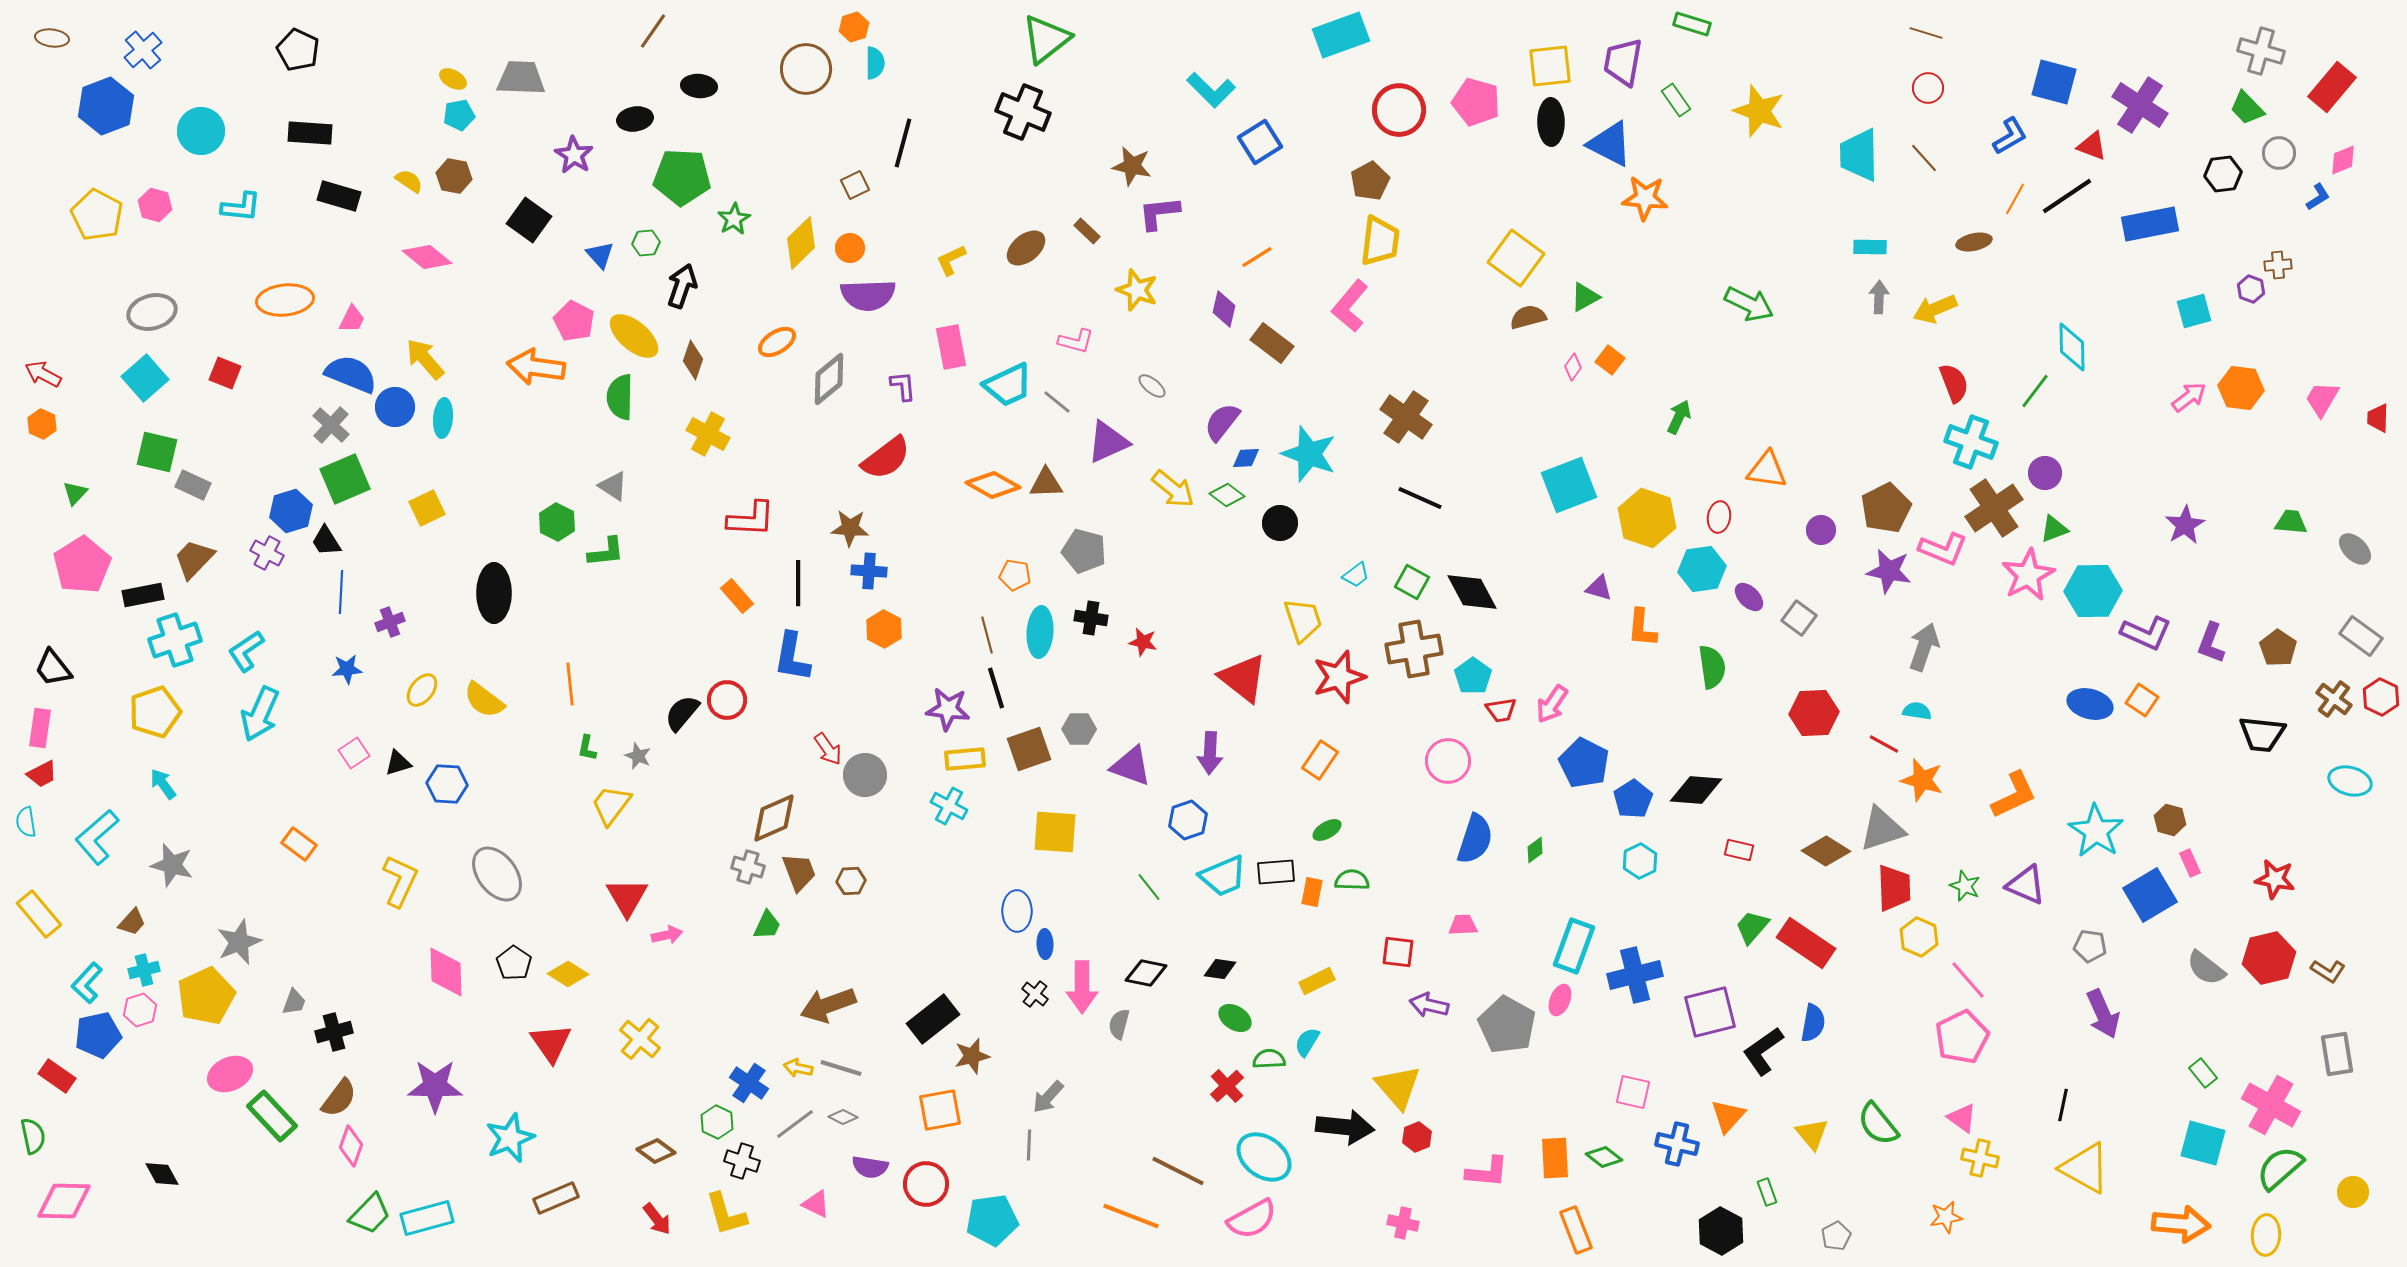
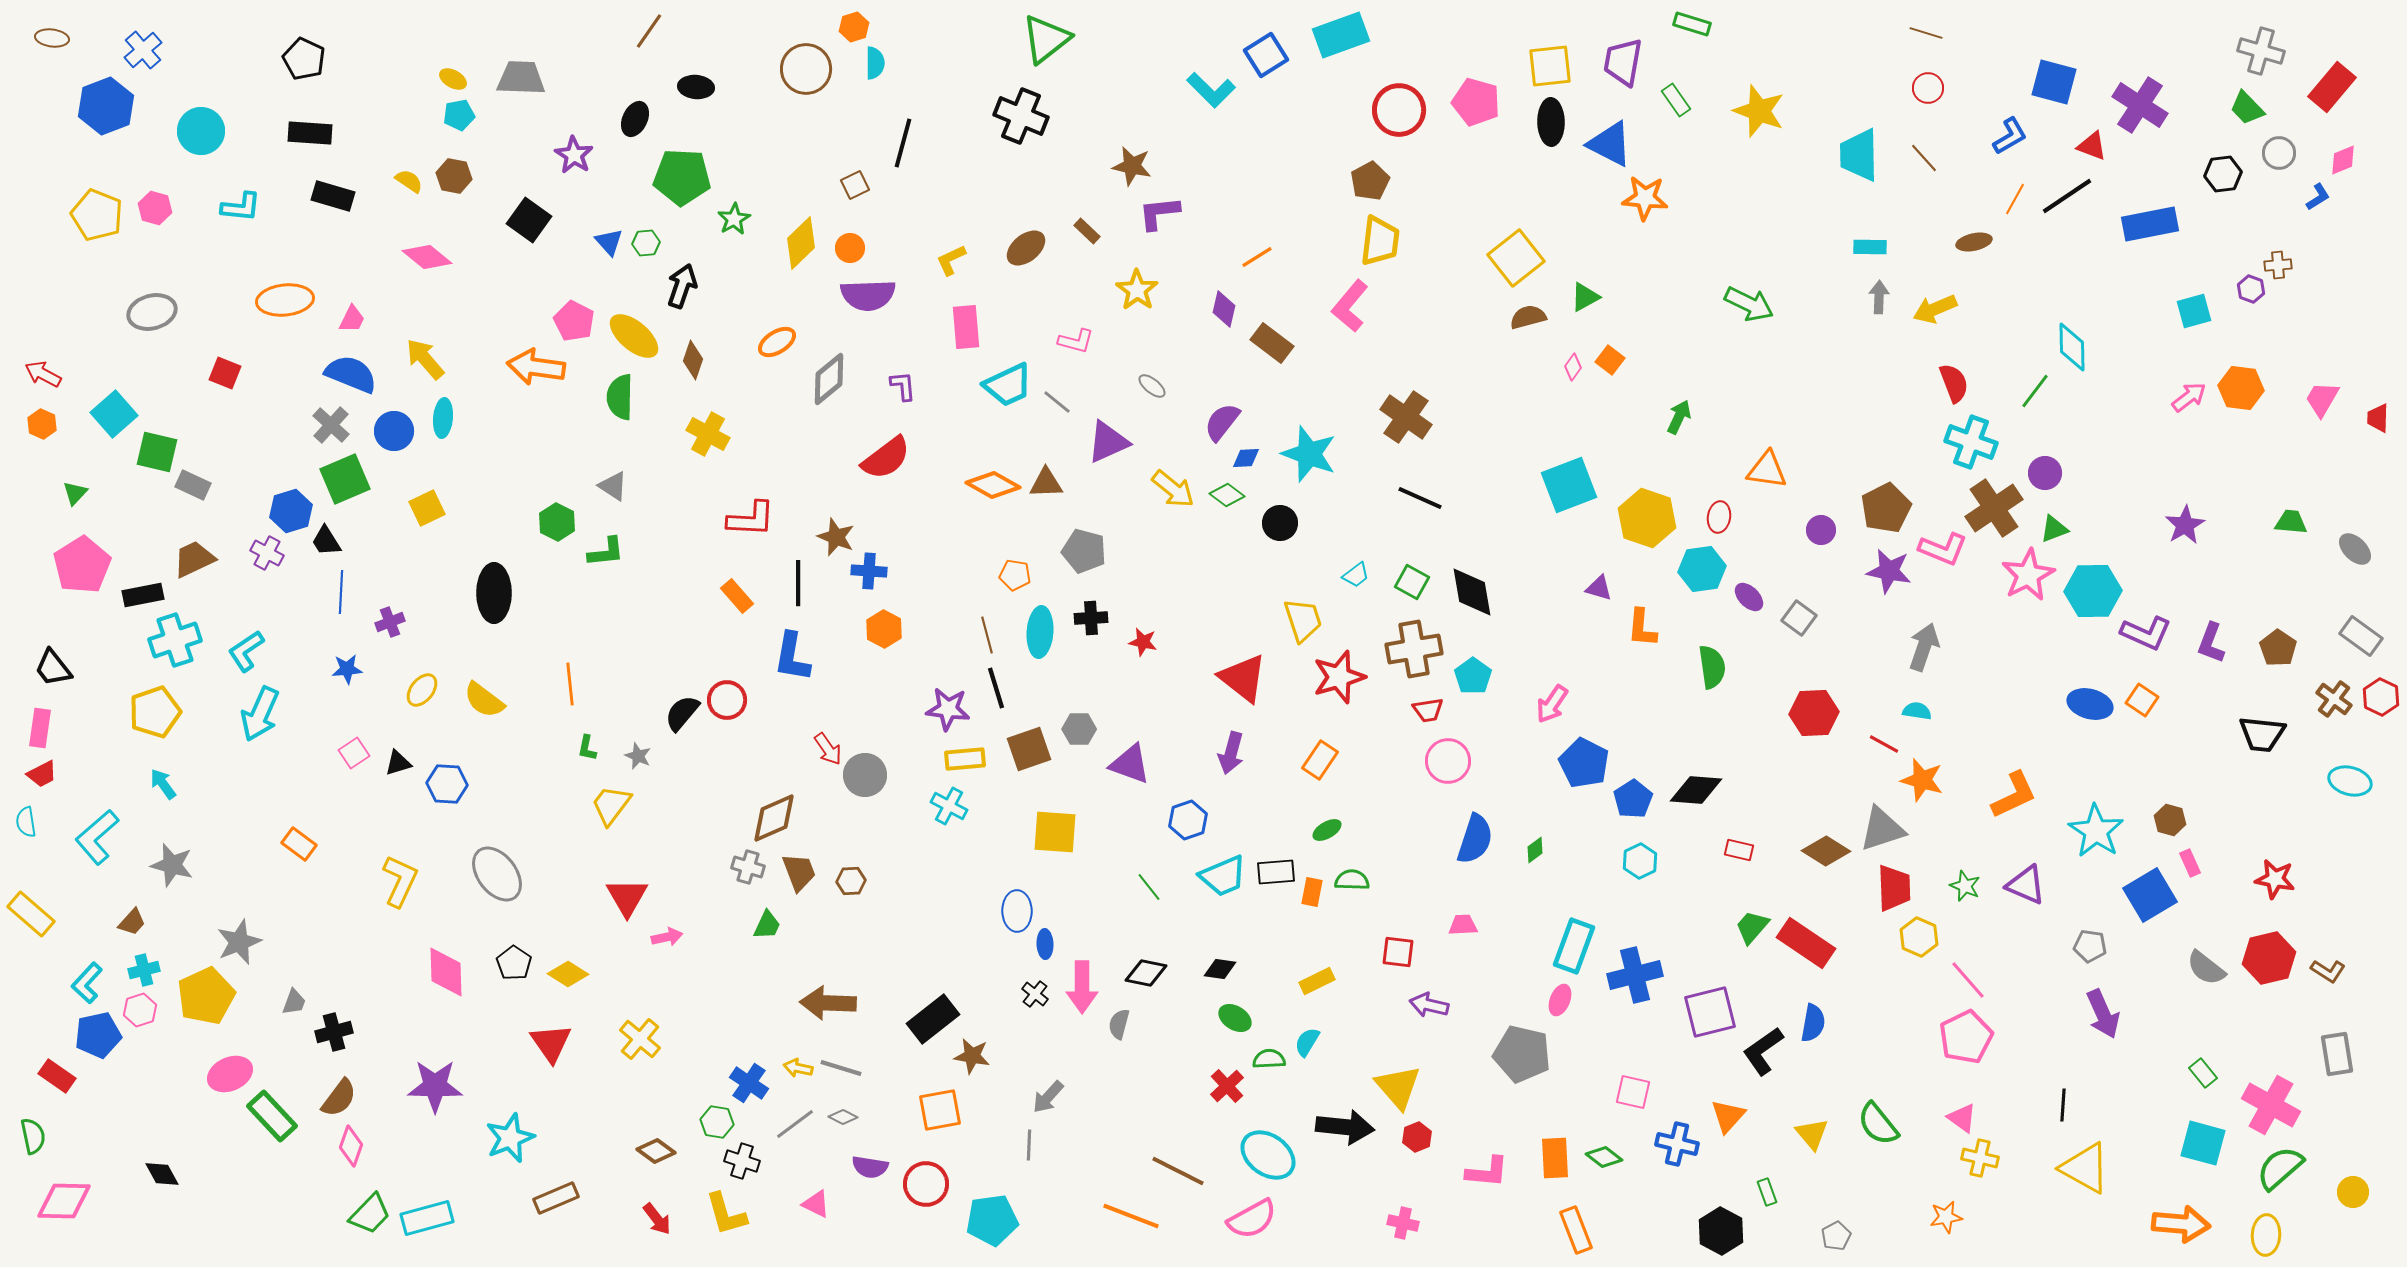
brown line at (653, 31): moved 4 px left
black pentagon at (298, 50): moved 6 px right, 9 px down
black ellipse at (699, 86): moved 3 px left, 1 px down
black cross at (1023, 112): moved 2 px left, 4 px down
black ellipse at (635, 119): rotated 56 degrees counterclockwise
blue square at (1260, 142): moved 6 px right, 87 px up
black rectangle at (339, 196): moved 6 px left
pink hexagon at (155, 205): moved 3 px down
yellow pentagon at (97, 215): rotated 6 degrees counterclockwise
blue triangle at (600, 255): moved 9 px right, 13 px up
yellow square at (1516, 258): rotated 16 degrees clockwise
yellow star at (1137, 290): rotated 15 degrees clockwise
pink rectangle at (951, 347): moved 15 px right, 20 px up; rotated 6 degrees clockwise
cyan square at (145, 378): moved 31 px left, 36 px down
blue circle at (395, 407): moved 1 px left, 24 px down
brown star at (850, 528): moved 14 px left, 9 px down; rotated 18 degrees clockwise
brown trapezoid at (194, 559): rotated 21 degrees clockwise
black diamond at (1472, 592): rotated 18 degrees clockwise
black cross at (1091, 618): rotated 12 degrees counterclockwise
red trapezoid at (1501, 710): moved 73 px left
purple arrow at (1210, 753): moved 21 px right; rotated 12 degrees clockwise
purple triangle at (1131, 766): moved 1 px left, 2 px up
yellow rectangle at (39, 914): moved 8 px left; rotated 9 degrees counterclockwise
pink arrow at (667, 935): moved 2 px down
brown arrow at (828, 1005): moved 2 px up; rotated 22 degrees clockwise
gray pentagon at (1507, 1025): moved 15 px right, 29 px down; rotated 16 degrees counterclockwise
pink pentagon at (1962, 1037): moved 4 px right
brown star at (972, 1056): rotated 24 degrees clockwise
black line at (2063, 1105): rotated 8 degrees counterclockwise
green hexagon at (717, 1122): rotated 16 degrees counterclockwise
cyan ellipse at (1264, 1157): moved 4 px right, 2 px up
